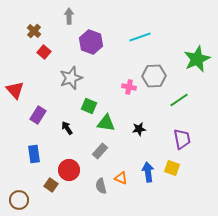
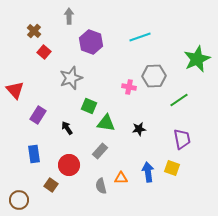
red circle: moved 5 px up
orange triangle: rotated 24 degrees counterclockwise
